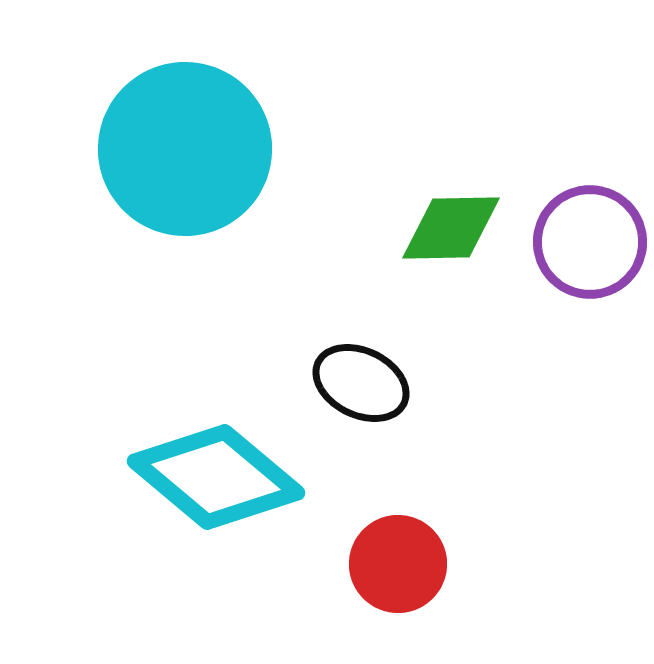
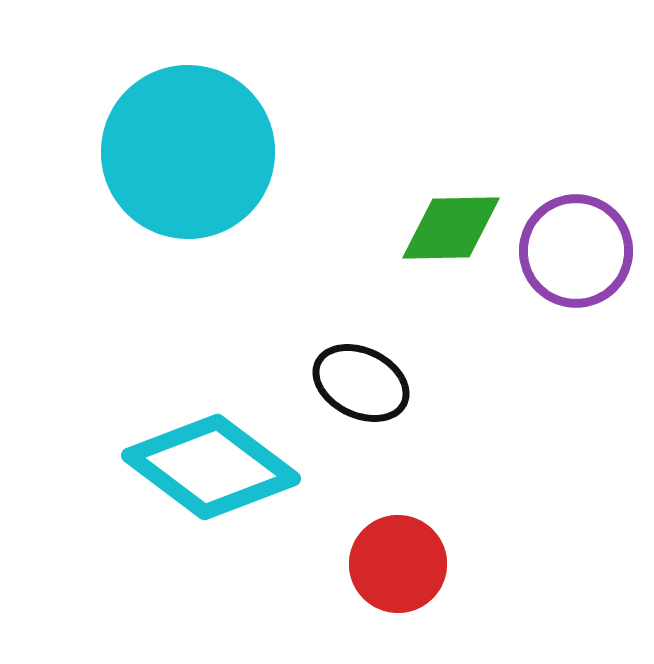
cyan circle: moved 3 px right, 3 px down
purple circle: moved 14 px left, 9 px down
cyan diamond: moved 5 px left, 10 px up; rotated 3 degrees counterclockwise
